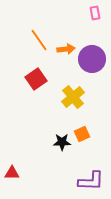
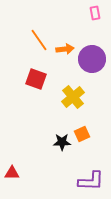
orange arrow: moved 1 px left
red square: rotated 35 degrees counterclockwise
